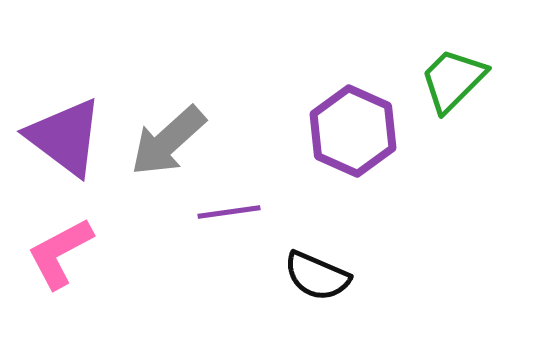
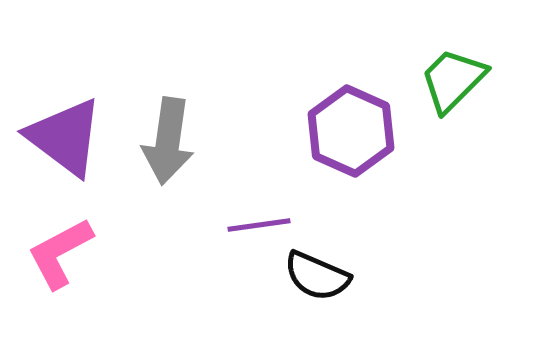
purple hexagon: moved 2 px left
gray arrow: rotated 40 degrees counterclockwise
purple line: moved 30 px right, 13 px down
